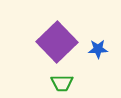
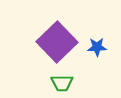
blue star: moved 1 px left, 2 px up
